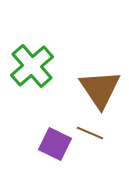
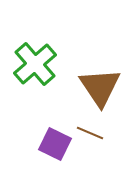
green cross: moved 3 px right, 2 px up
brown triangle: moved 2 px up
